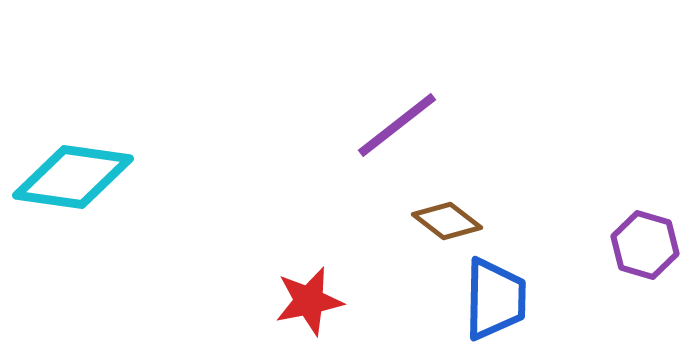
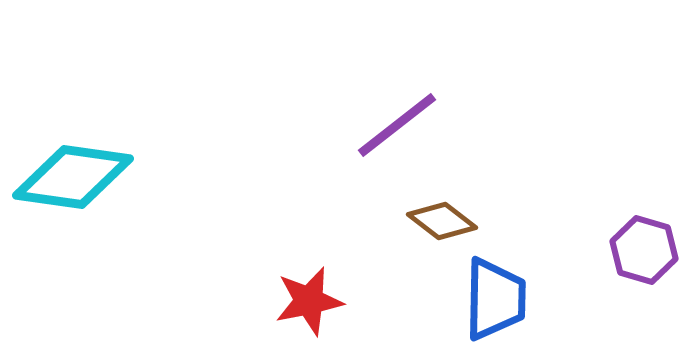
brown diamond: moved 5 px left
purple hexagon: moved 1 px left, 5 px down
